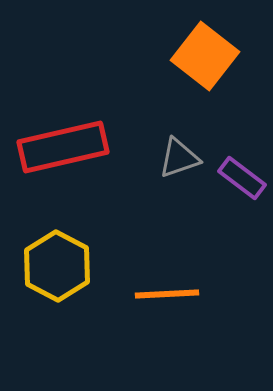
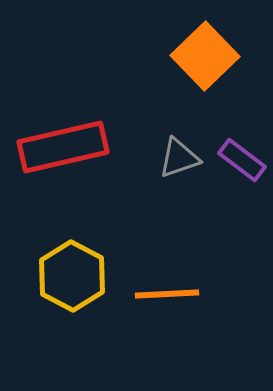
orange square: rotated 8 degrees clockwise
purple rectangle: moved 18 px up
yellow hexagon: moved 15 px right, 10 px down
